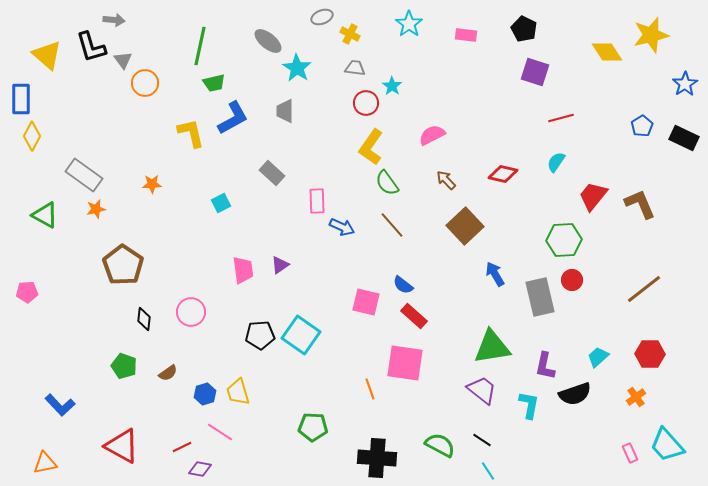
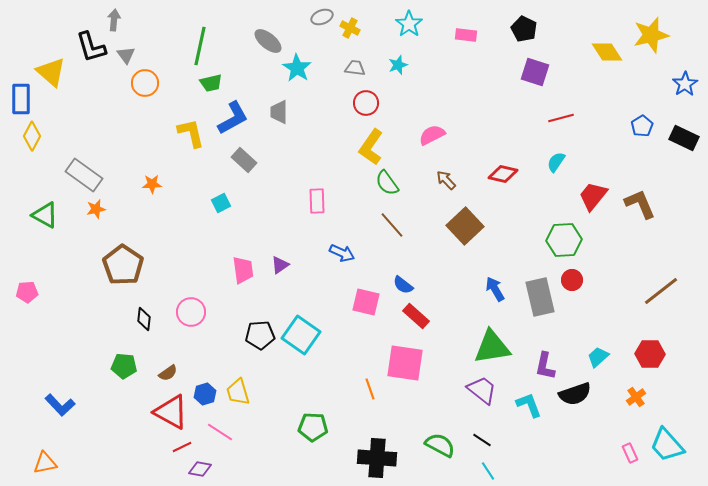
gray arrow at (114, 20): rotated 90 degrees counterclockwise
yellow cross at (350, 34): moved 6 px up
yellow triangle at (47, 55): moved 4 px right, 17 px down
gray triangle at (123, 60): moved 3 px right, 5 px up
green trapezoid at (214, 83): moved 3 px left
cyan star at (392, 86): moved 6 px right, 21 px up; rotated 18 degrees clockwise
gray trapezoid at (285, 111): moved 6 px left, 1 px down
gray rectangle at (272, 173): moved 28 px left, 13 px up
blue arrow at (342, 227): moved 26 px down
blue arrow at (495, 274): moved 15 px down
brown line at (644, 289): moved 17 px right, 2 px down
red rectangle at (414, 316): moved 2 px right
green pentagon at (124, 366): rotated 15 degrees counterclockwise
cyan L-shape at (529, 405): rotated 32 degrees counterclockwise
red triangle at (122, 446): moved 49 px right, 34 px up
